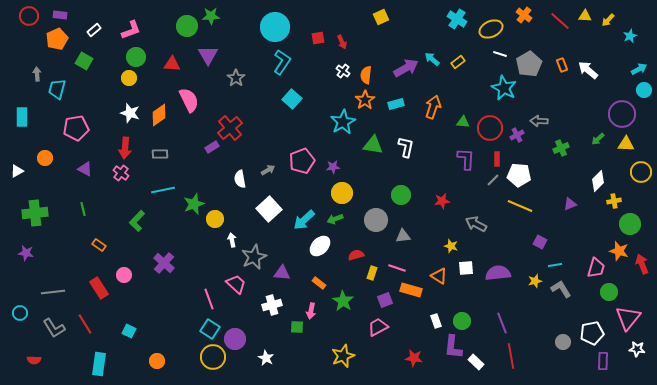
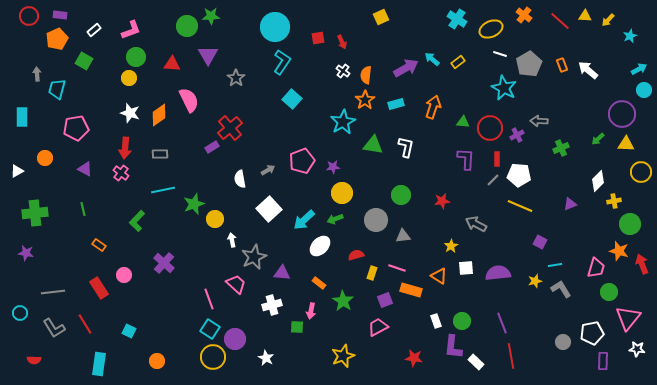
yellow star at (451, 246): rotated 24 degrees clockwise
